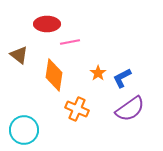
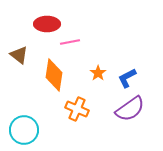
blue L-shape: moved 5 px right
